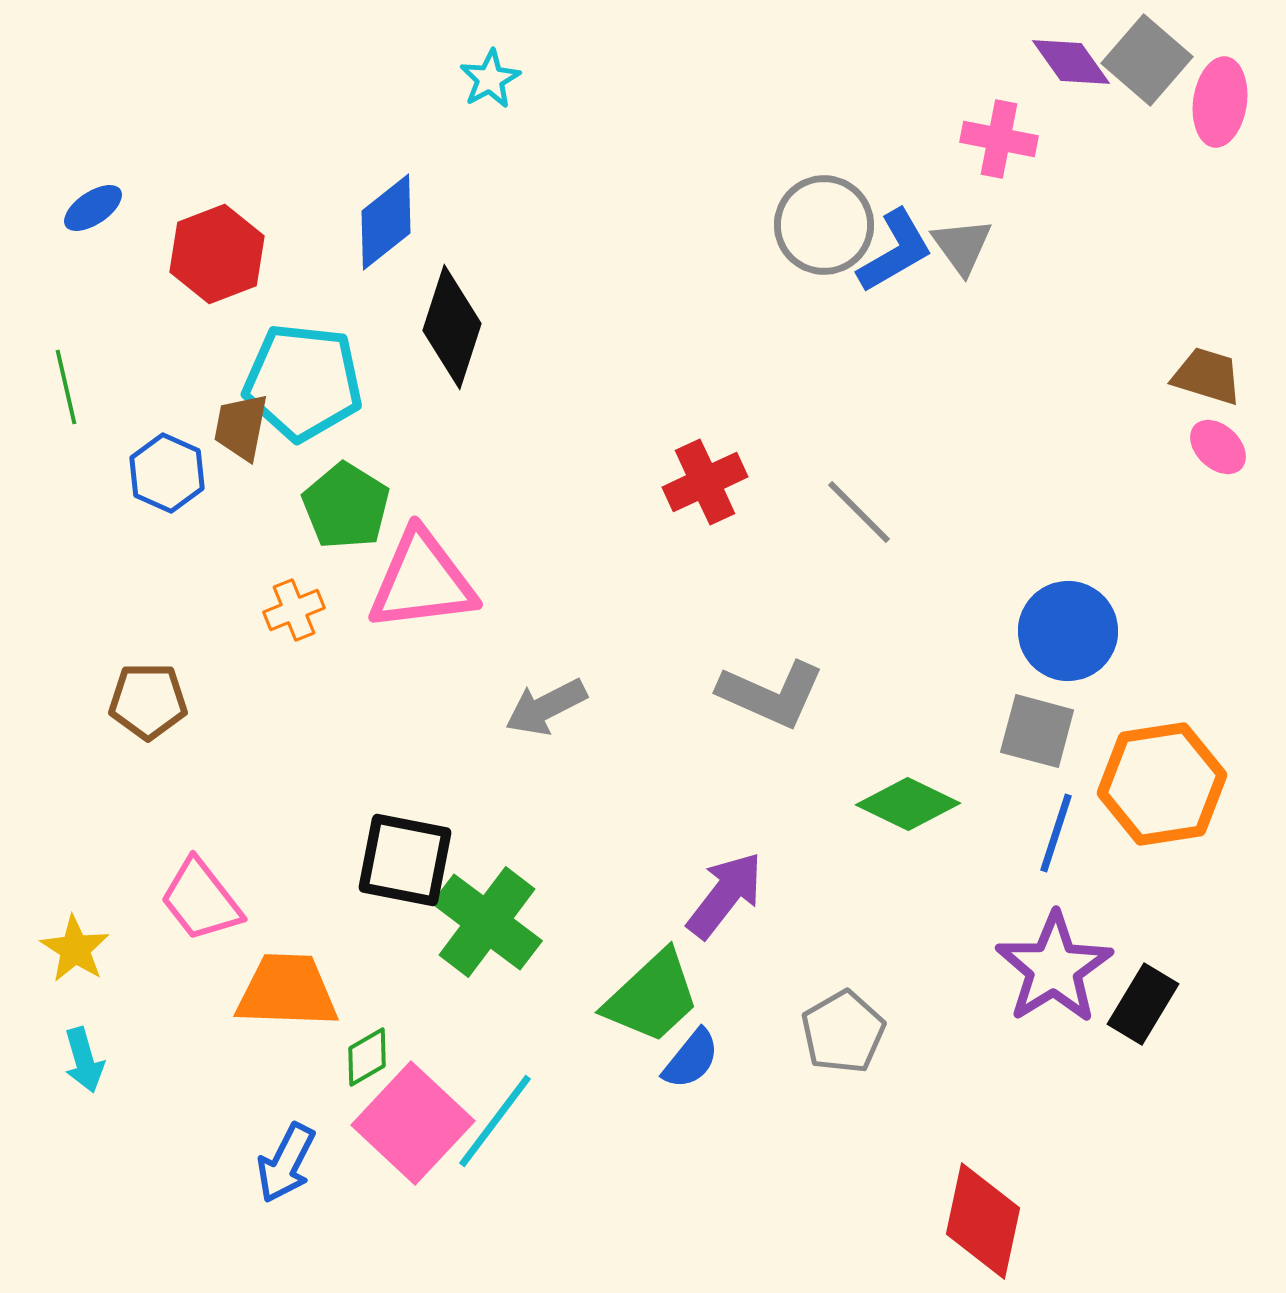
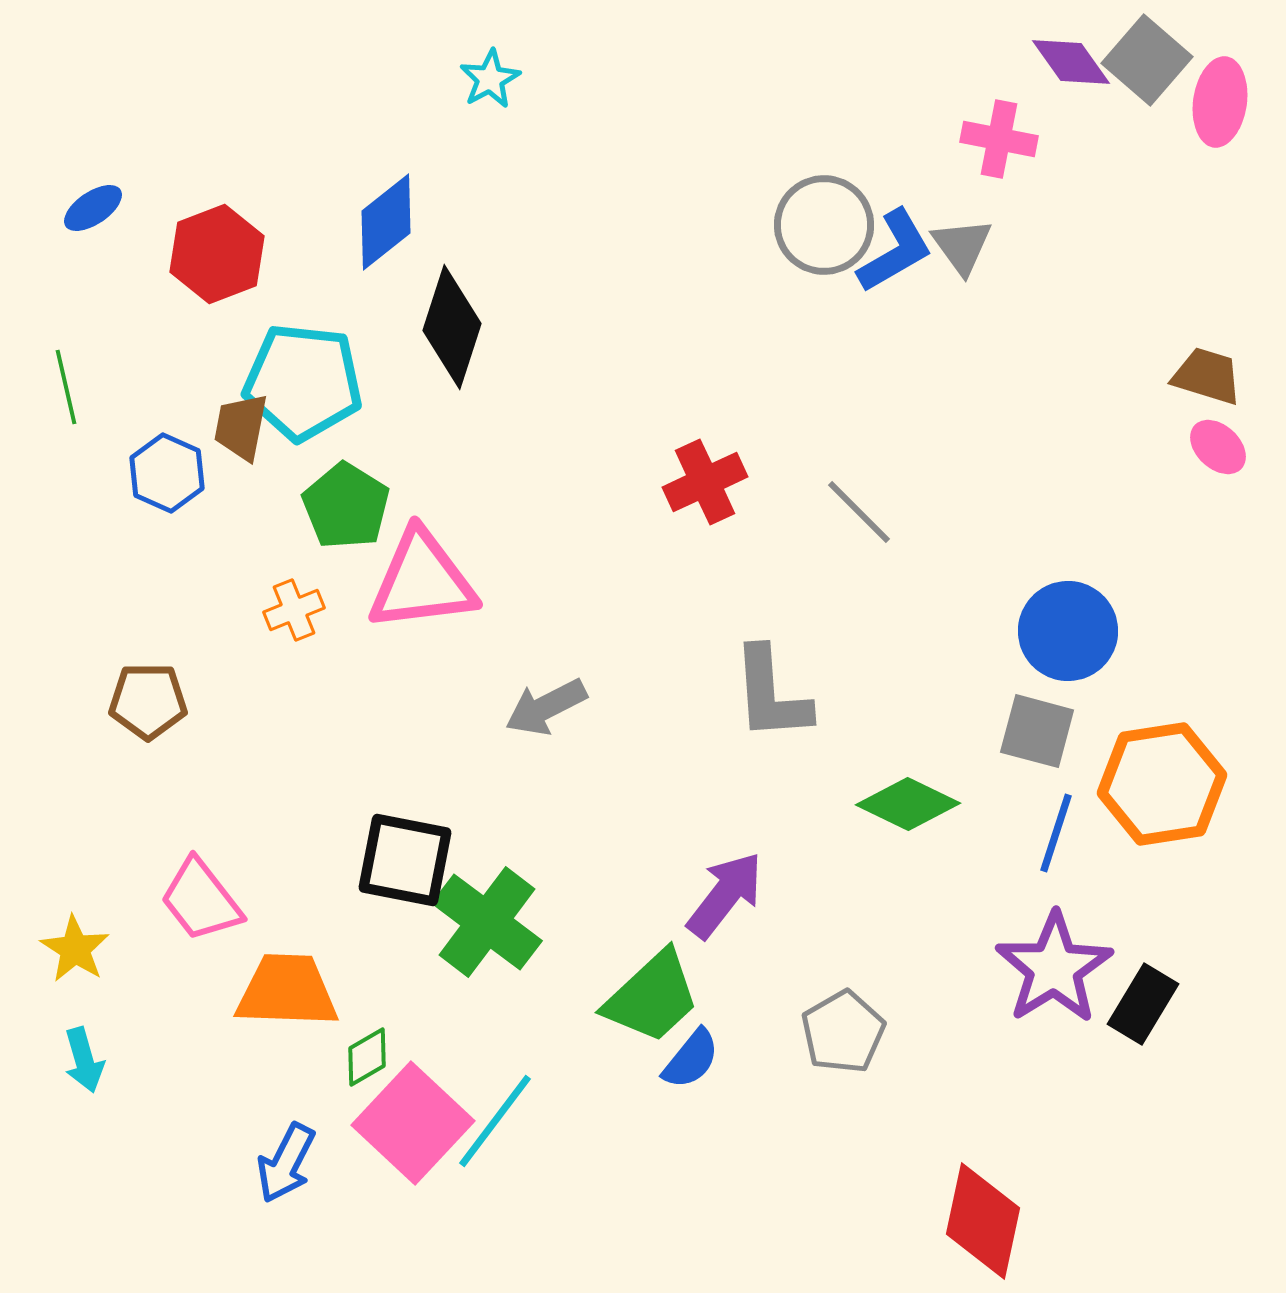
gray L-shape at (771, 694): rotated 62 degrees clockwise
